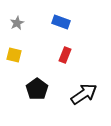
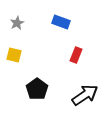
red rectangle: moved 11 px right
black arrow: moved 1 px right, 1 px down
